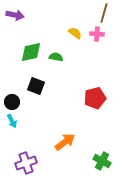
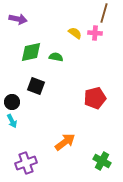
purple arrow: moved 3 px right, 4 px down
pink cross: moved 2 px left, 1 px up
